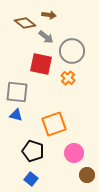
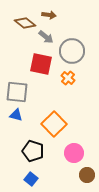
orange square: rotated 25 degrees counterclockwise
